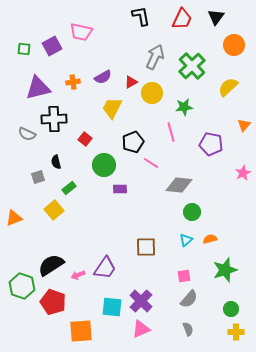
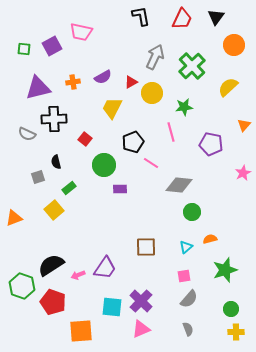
cyan triangle at (186, 240): moved 7 px down
